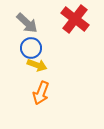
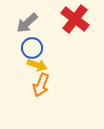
gray arrow: rotated 95 degrees clockwise
blue circle: moved 1 px right
orange arrow: moved 8 px up
